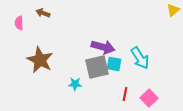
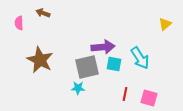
yellow triangle: moved 8 px left, 14 px down
purple arrow: rotated 20 degrees counterclockwise
gray square: moved 10 px left
cyan star: moved 3 px right, 4 px down
pink square: rotated 30 degrees counterclockwise
